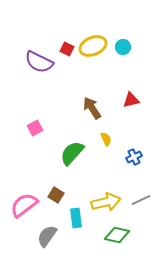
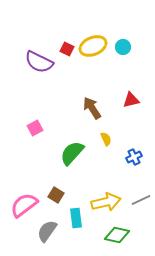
gray semicircle: moved 5 px up
